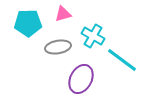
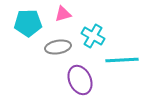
cyan line: rotated 40 degrees counterclockwise
purple ellipse: moved 1 px left, 1 px down; rotated 52 degrees counterclockwise
